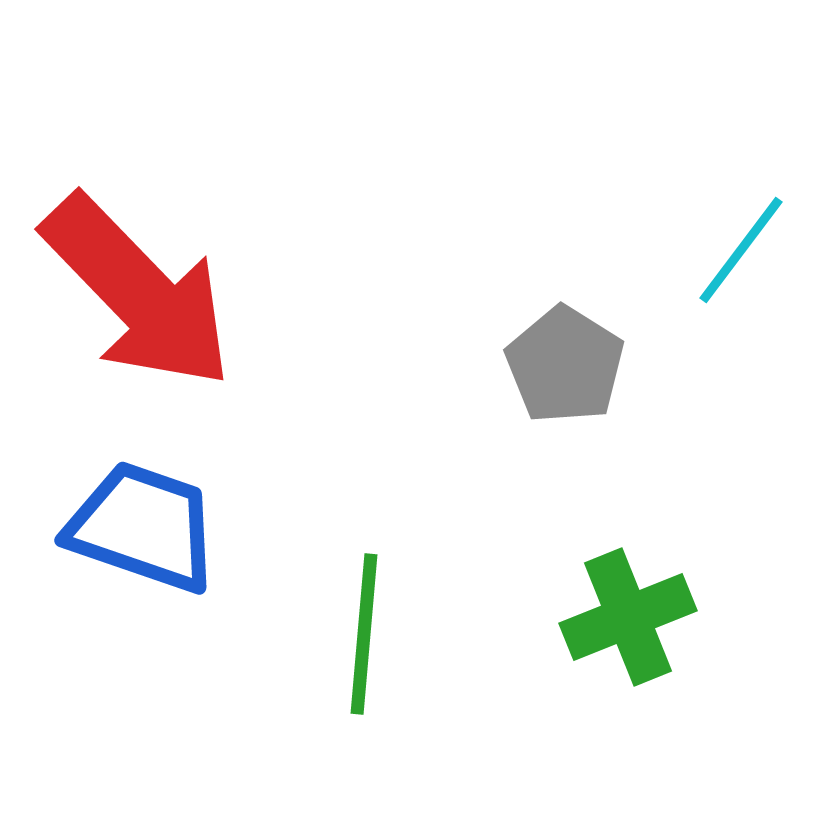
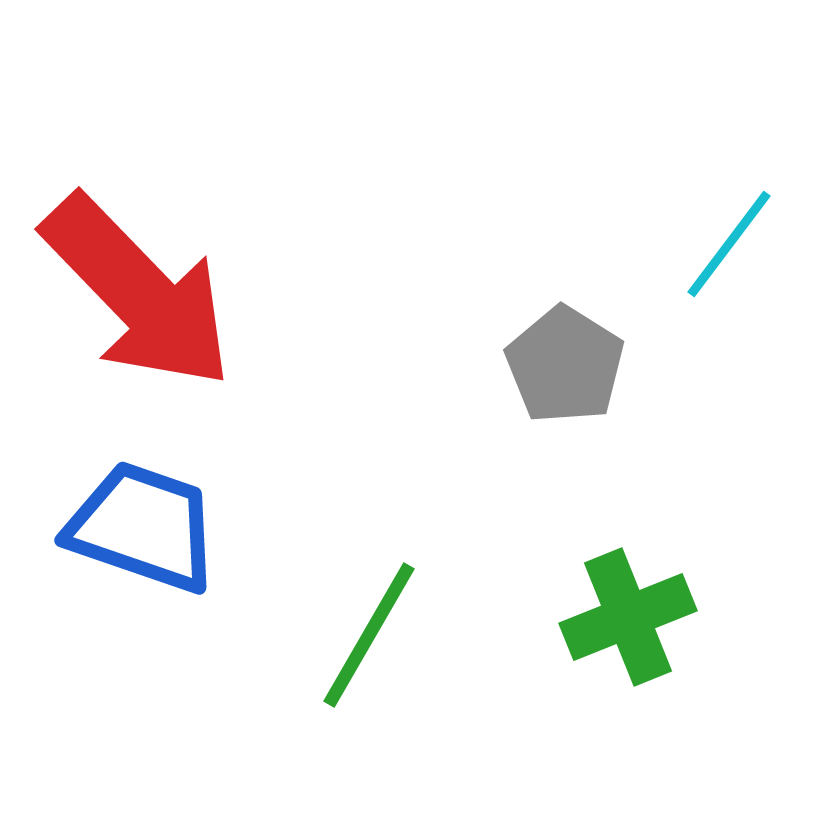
cyan line: moved 12 px left, 6 px up
green line: moved 5 px right, 1 px down; rotated 25 degrees clockwise
